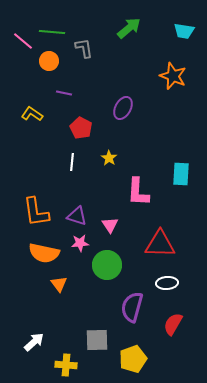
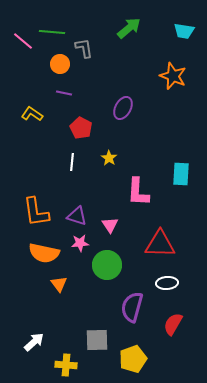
orange circle: moved 11 px right, 3 px down
